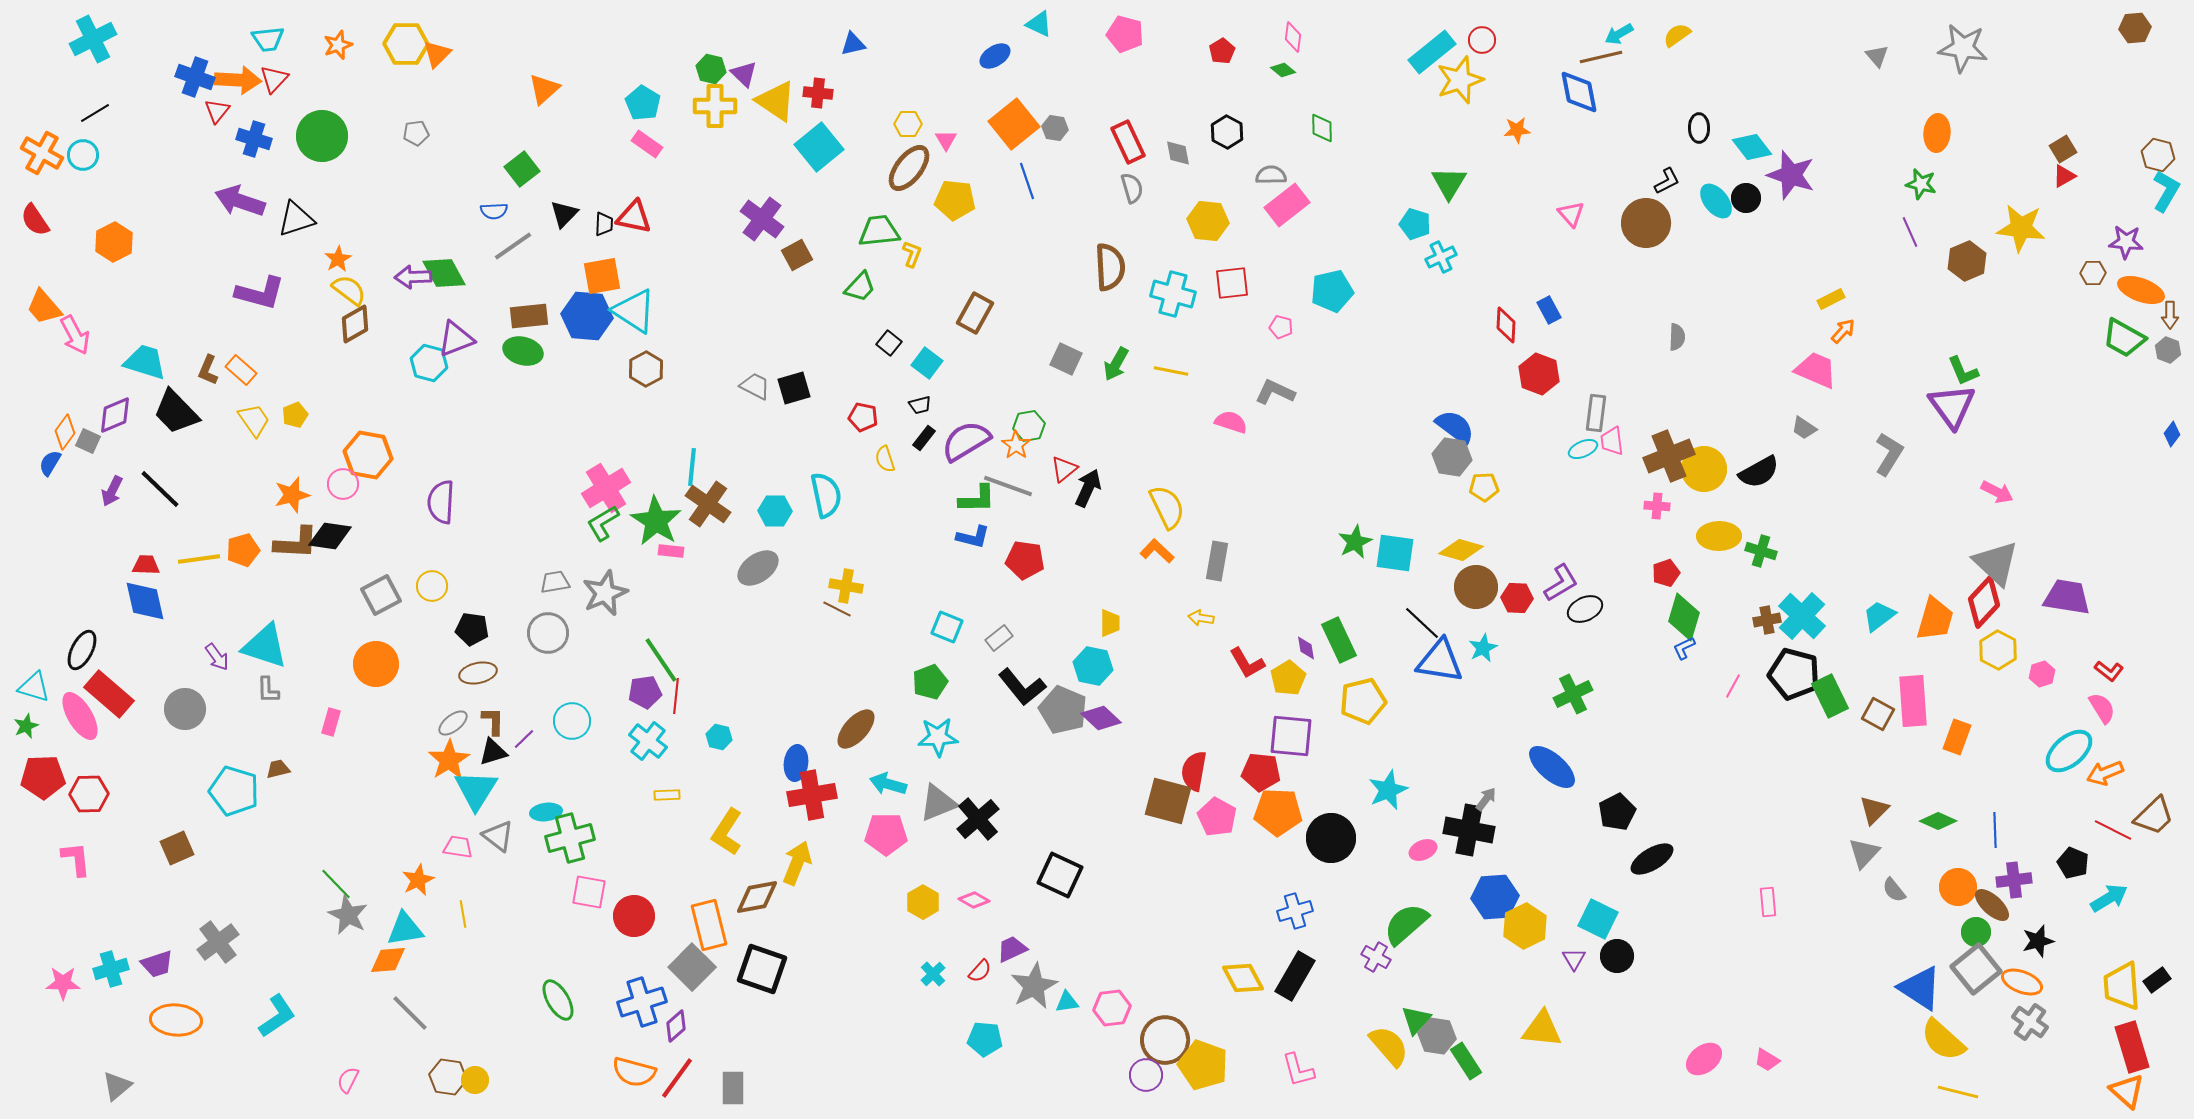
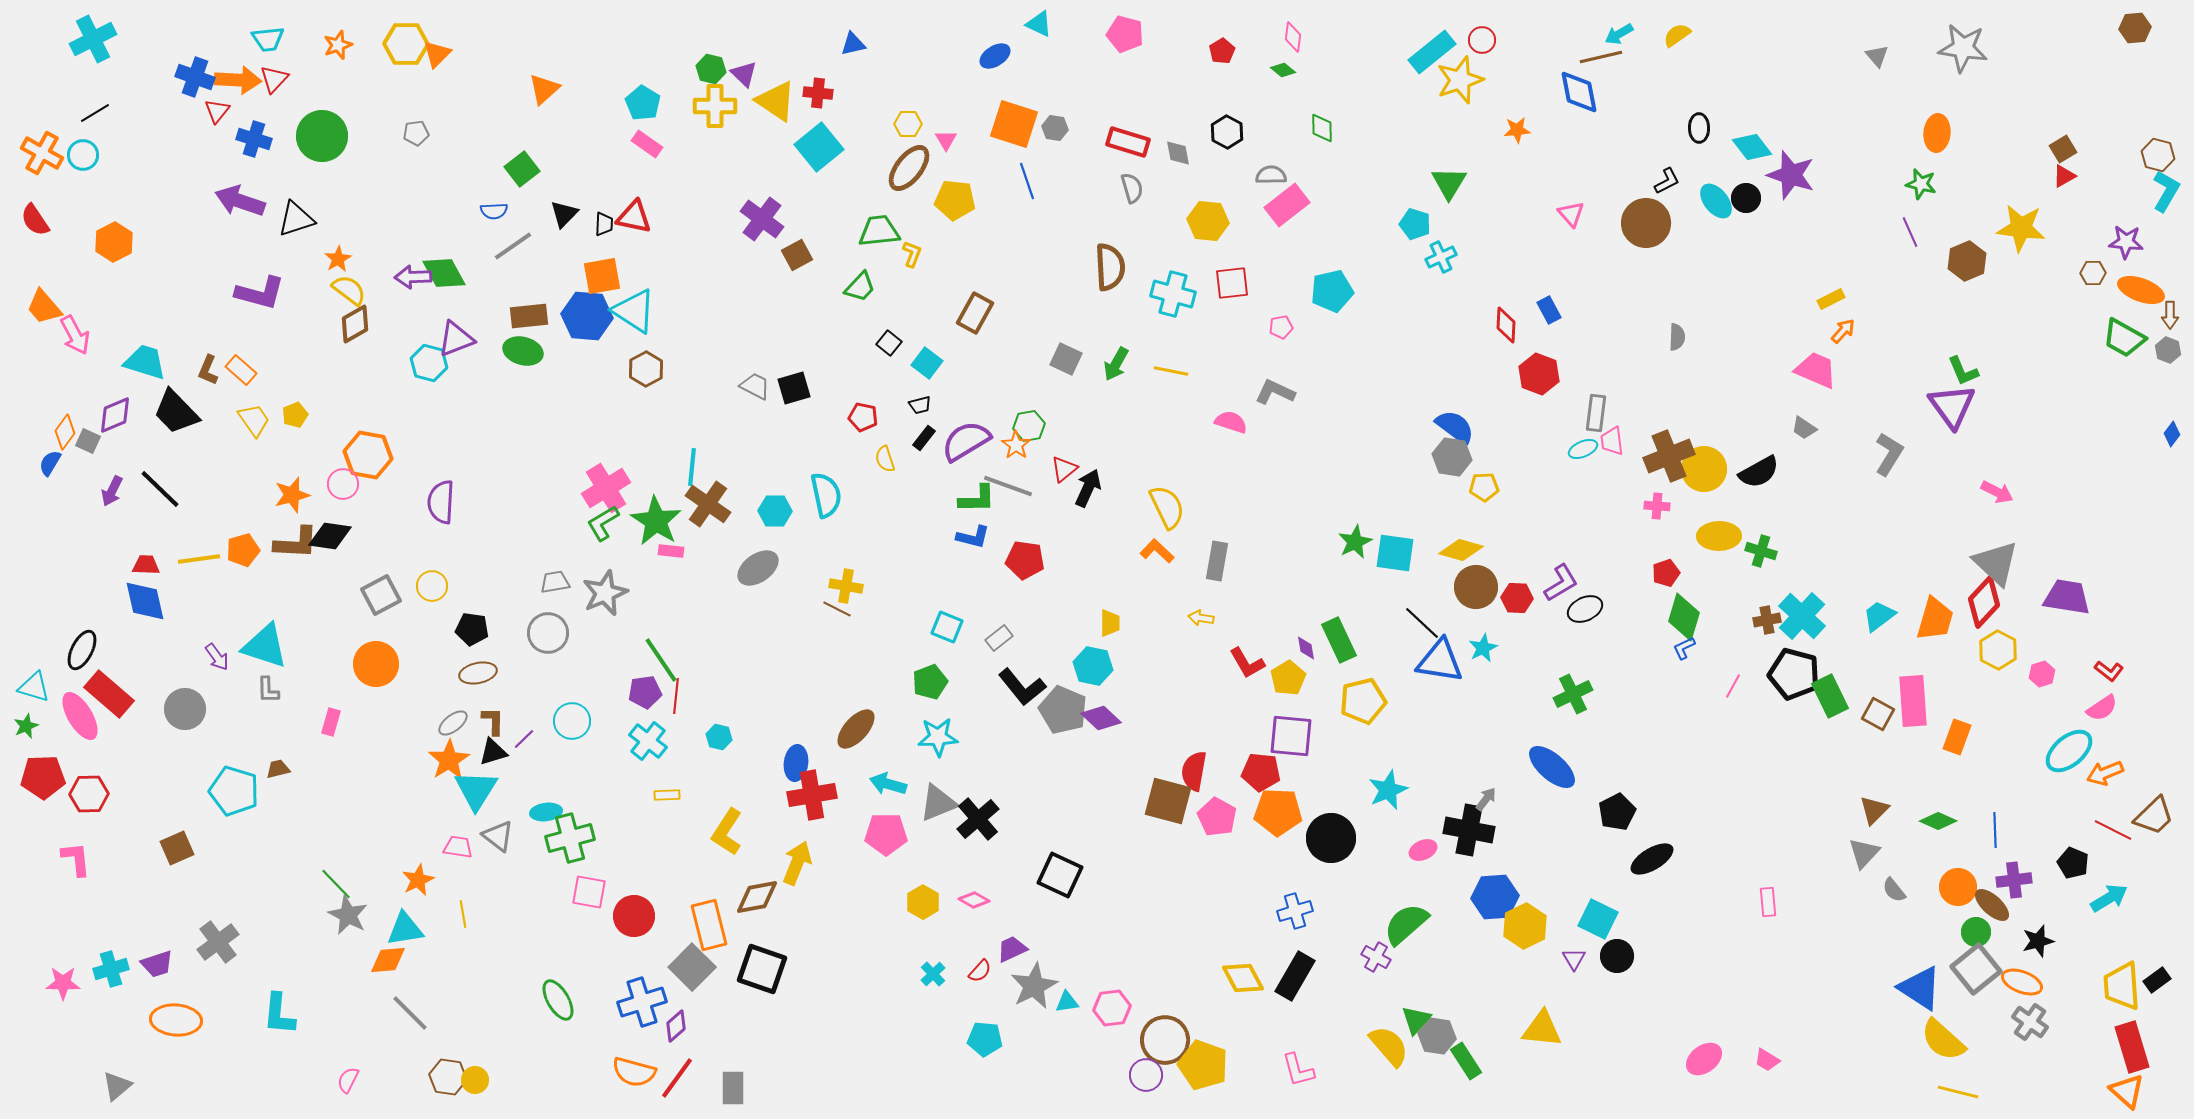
orange square at (1014, 124): rotated 33 degrees counterclockwise
red rectangle at (1128, 142): rotated 48 degrees counterclockwise
pink pentagon at (1281, 327): rotated 25 degrees counterclockwise
pink semicircle at (2102, 708): rotated 88 degrees clockwise
cyan L-shape at (277, 1016): moved 2 px right, 2 px up; rotated 129 degrees clockwise
